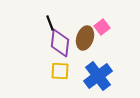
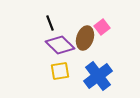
purple diamond: moved 2 px down; rotated 52 degrees counterclockwise
yellow square: rotated 12 degrees counterclockwise
